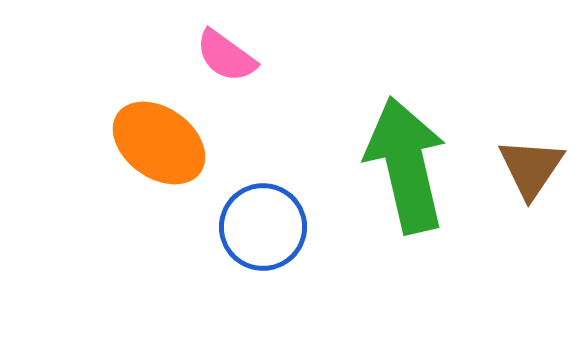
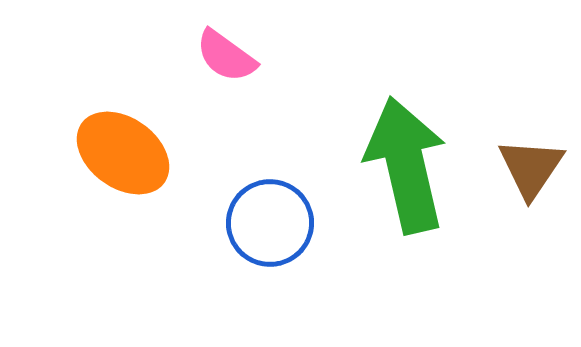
orange ellipse: moved 36 px left, 10 px down
blue circle: moved 7 px right, 4 px up
